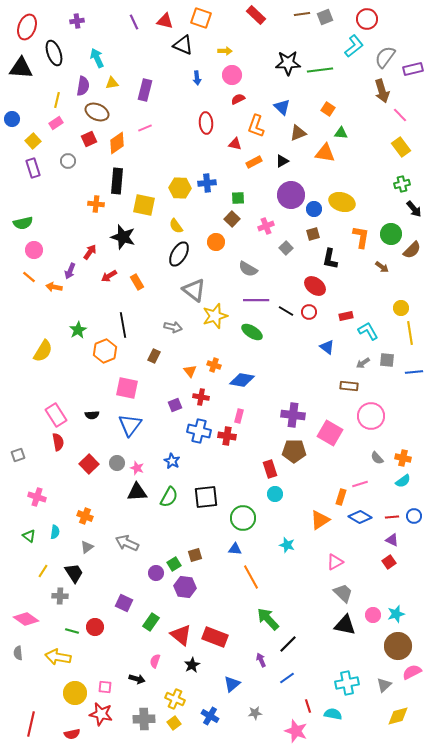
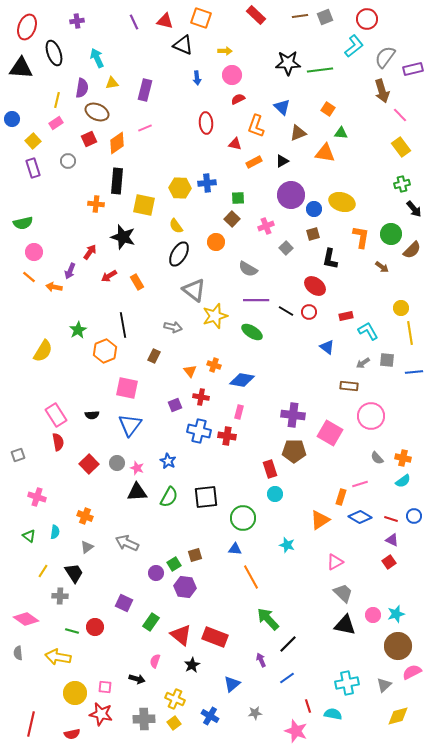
brown line at (302, 14): moved 2 px left, 2 px down
purple semicircle at (83, 86): moved 1 px left, 2 px down
pink circle at (34, 250): moved 2 px down
pink rectangle at (239, 416): moved 4 px up
blue star at (172, 461): moved 4 px left
red line at (392, 517): moved 1 px left, 2 px down; rotated 24 degrees clockwise
